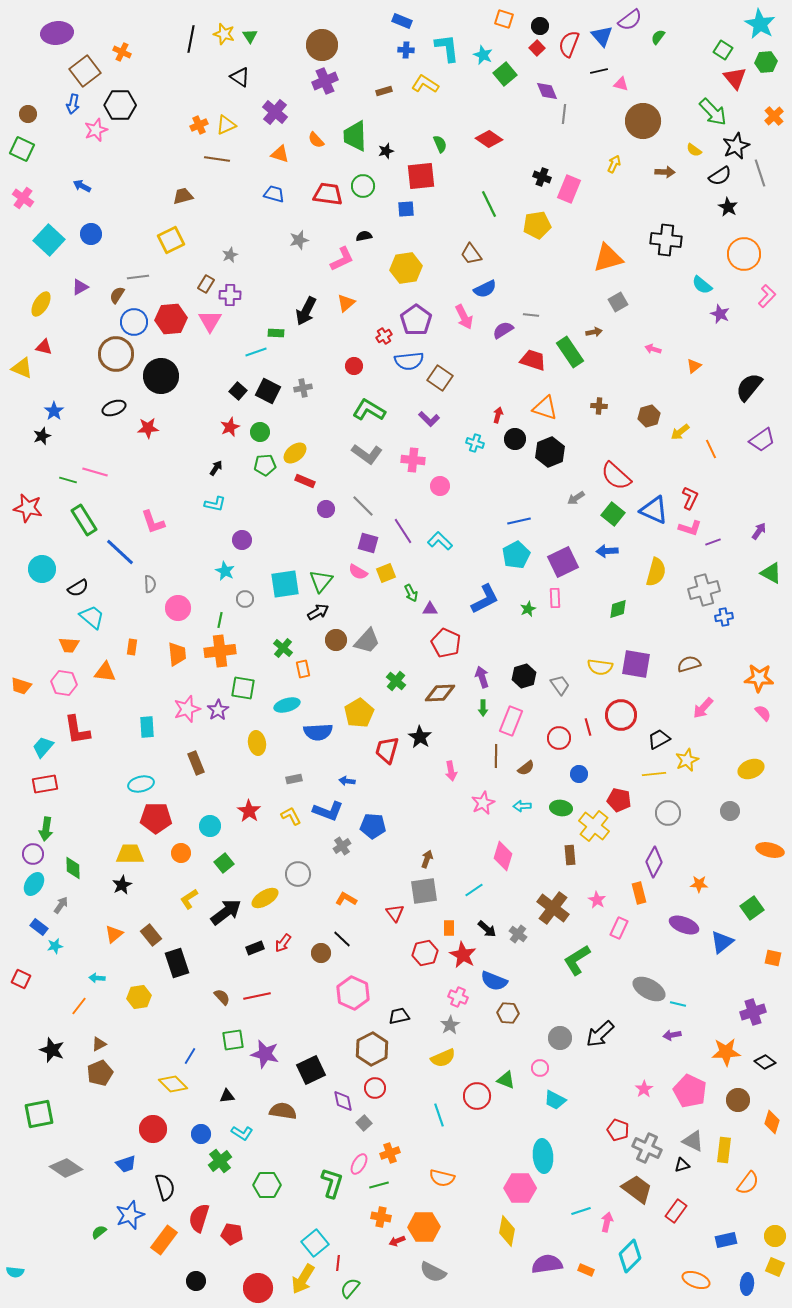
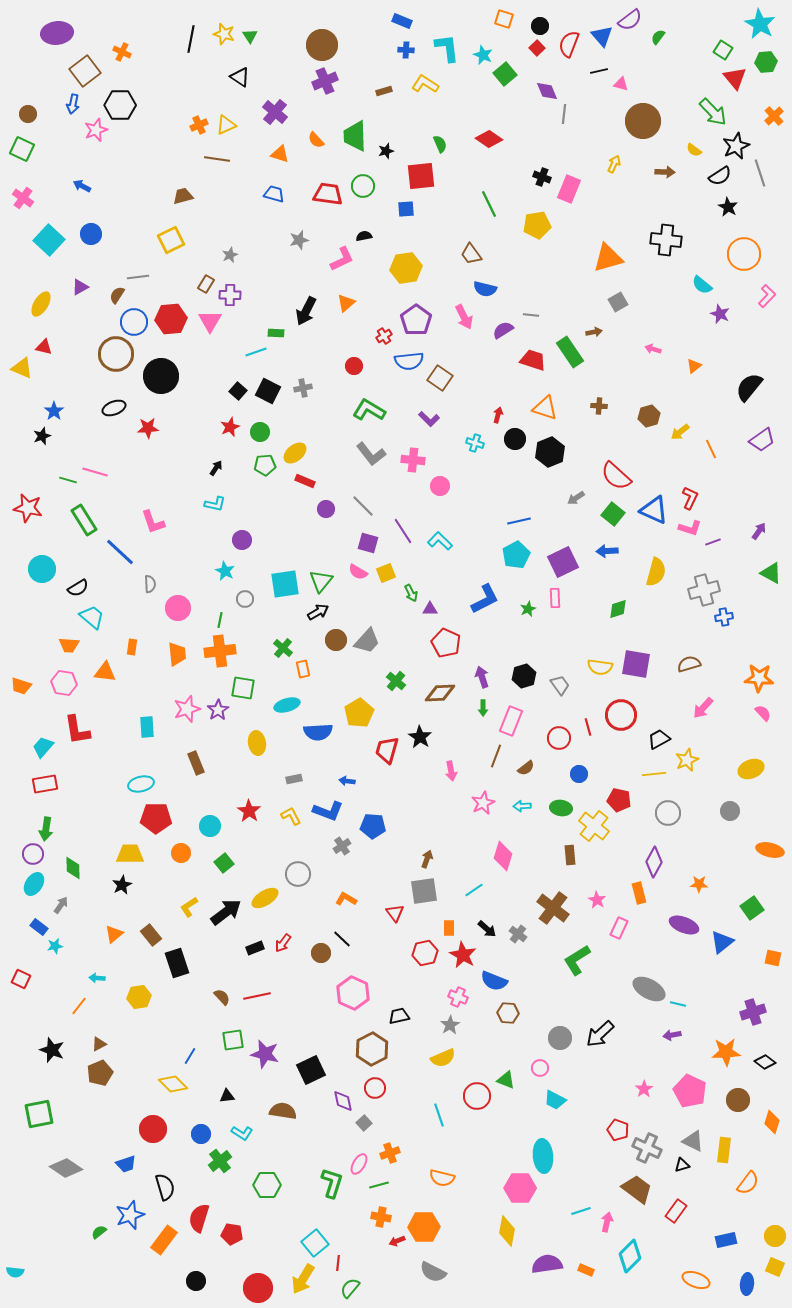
blue semicircle at (485, 289): rotated 40 degrees clockwise
gray L-shape at (367, 454): moved 4 px right; rotated 16 degrees clockwise
brown line at (496, 756): rotated 20 degrees clockwise
yellow L-shape at (189, 899): moved 8 px down
